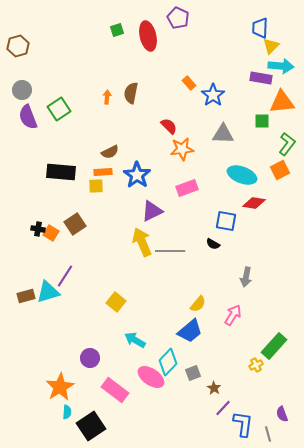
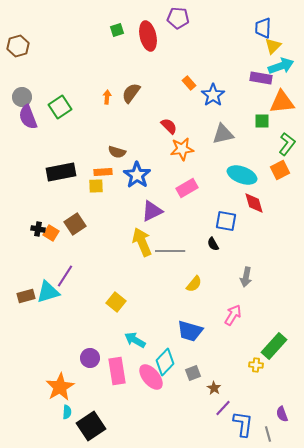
purple pentagon at (178, 18): rotated 20 degrees counterclockwise
blue trapezoid at (260, 28): moved 3 px right
yellow triangle at (271, 46): moved 2 px right
cyan arrow at (281, 66): rotated 25 degrees counterclockwise
gray circle at (22, 90): moved 7 px down
brown semicircle at (131, 93): rotated 25 degrees clockwise
green square at (59, 109): moved 1 px right, 2 px up
gray triangle at (223, 134): rotated 15 degrees counterclockwise
brown semicircle at (110, 152): moved 7 px right; rotated 42 degrees clockwise
black rectangle at (61, 172): rotated 16 degrees counterclockwise
pink rectangle at (187, 188): rotated 10 degrees counterclockwise
red diamond at (254, 203): rotated 65 degrees clockwise
black semicircle at (213, 244): rotated 32 degrees clockwise
yellow semicircle at (198, 304): moved 4 px left, 20 px up
blue trapezoid at (190, 331): rotated 56 degrees clockwise
cyan diamond at (168, 362): moved 3 px left
yellow cross at (256, 365): rotated 32 degrees clockwise
pink ellipse at (151, 377): rotated 16 degrees clockwise
pink rectangle at (115, 390): moved 2 px right, 19 px up; rotated 44 degrees clockwise
